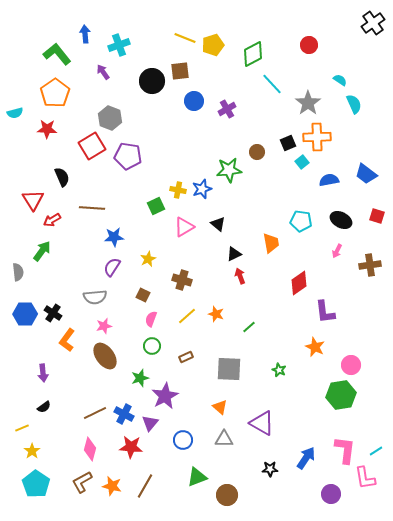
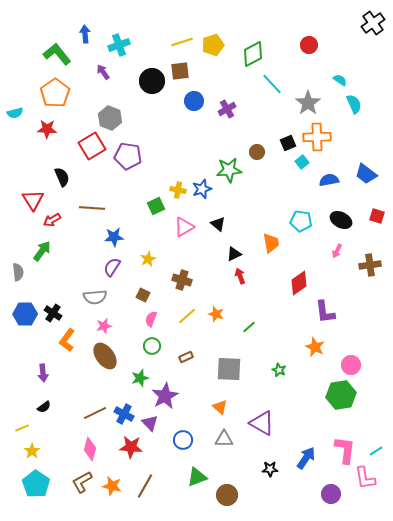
yellow line at (185, 38): moved 3 px left, 4 px down; rotated 40 degrees counterclockwise
purple triangle at (150, 423): rotated 24 degrees counterclockwise
